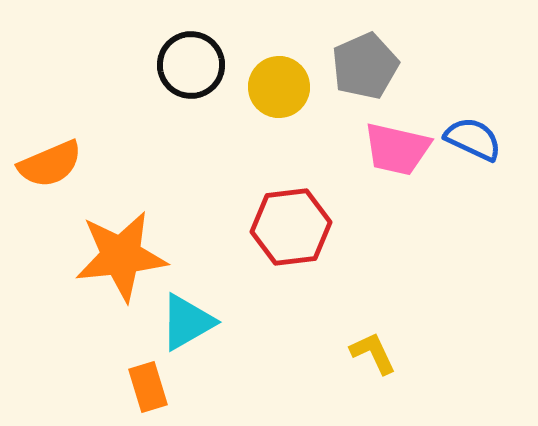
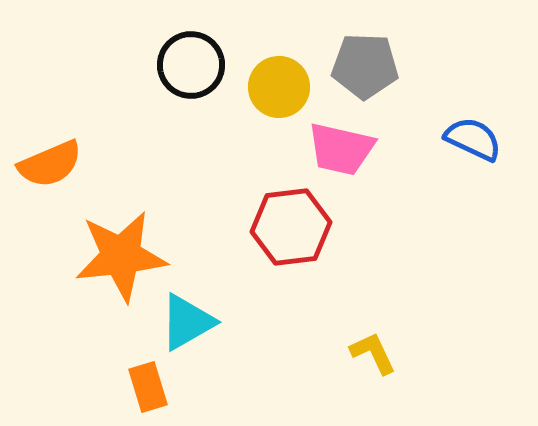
gray pentagon: rotated 26 degrees clockwise
pink trapezoid: moved 56 px left
